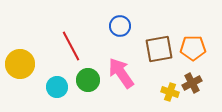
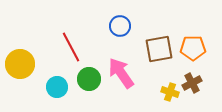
red line: moved 1 px down
green circle: moved 1 px right, 1 px up
